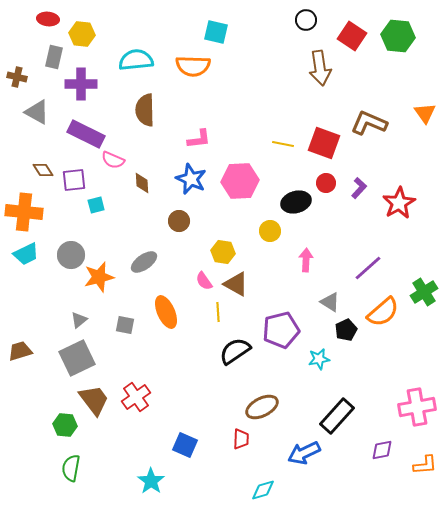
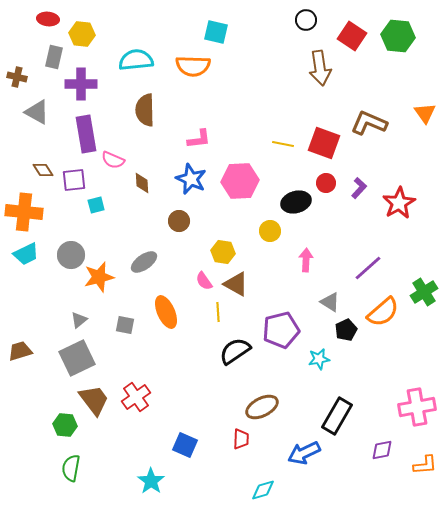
purple rectangle at (86, 134): rotated 54 degrees clockwise
black rectangle at (337, 416): rotated 12 degrees counterclockwise
